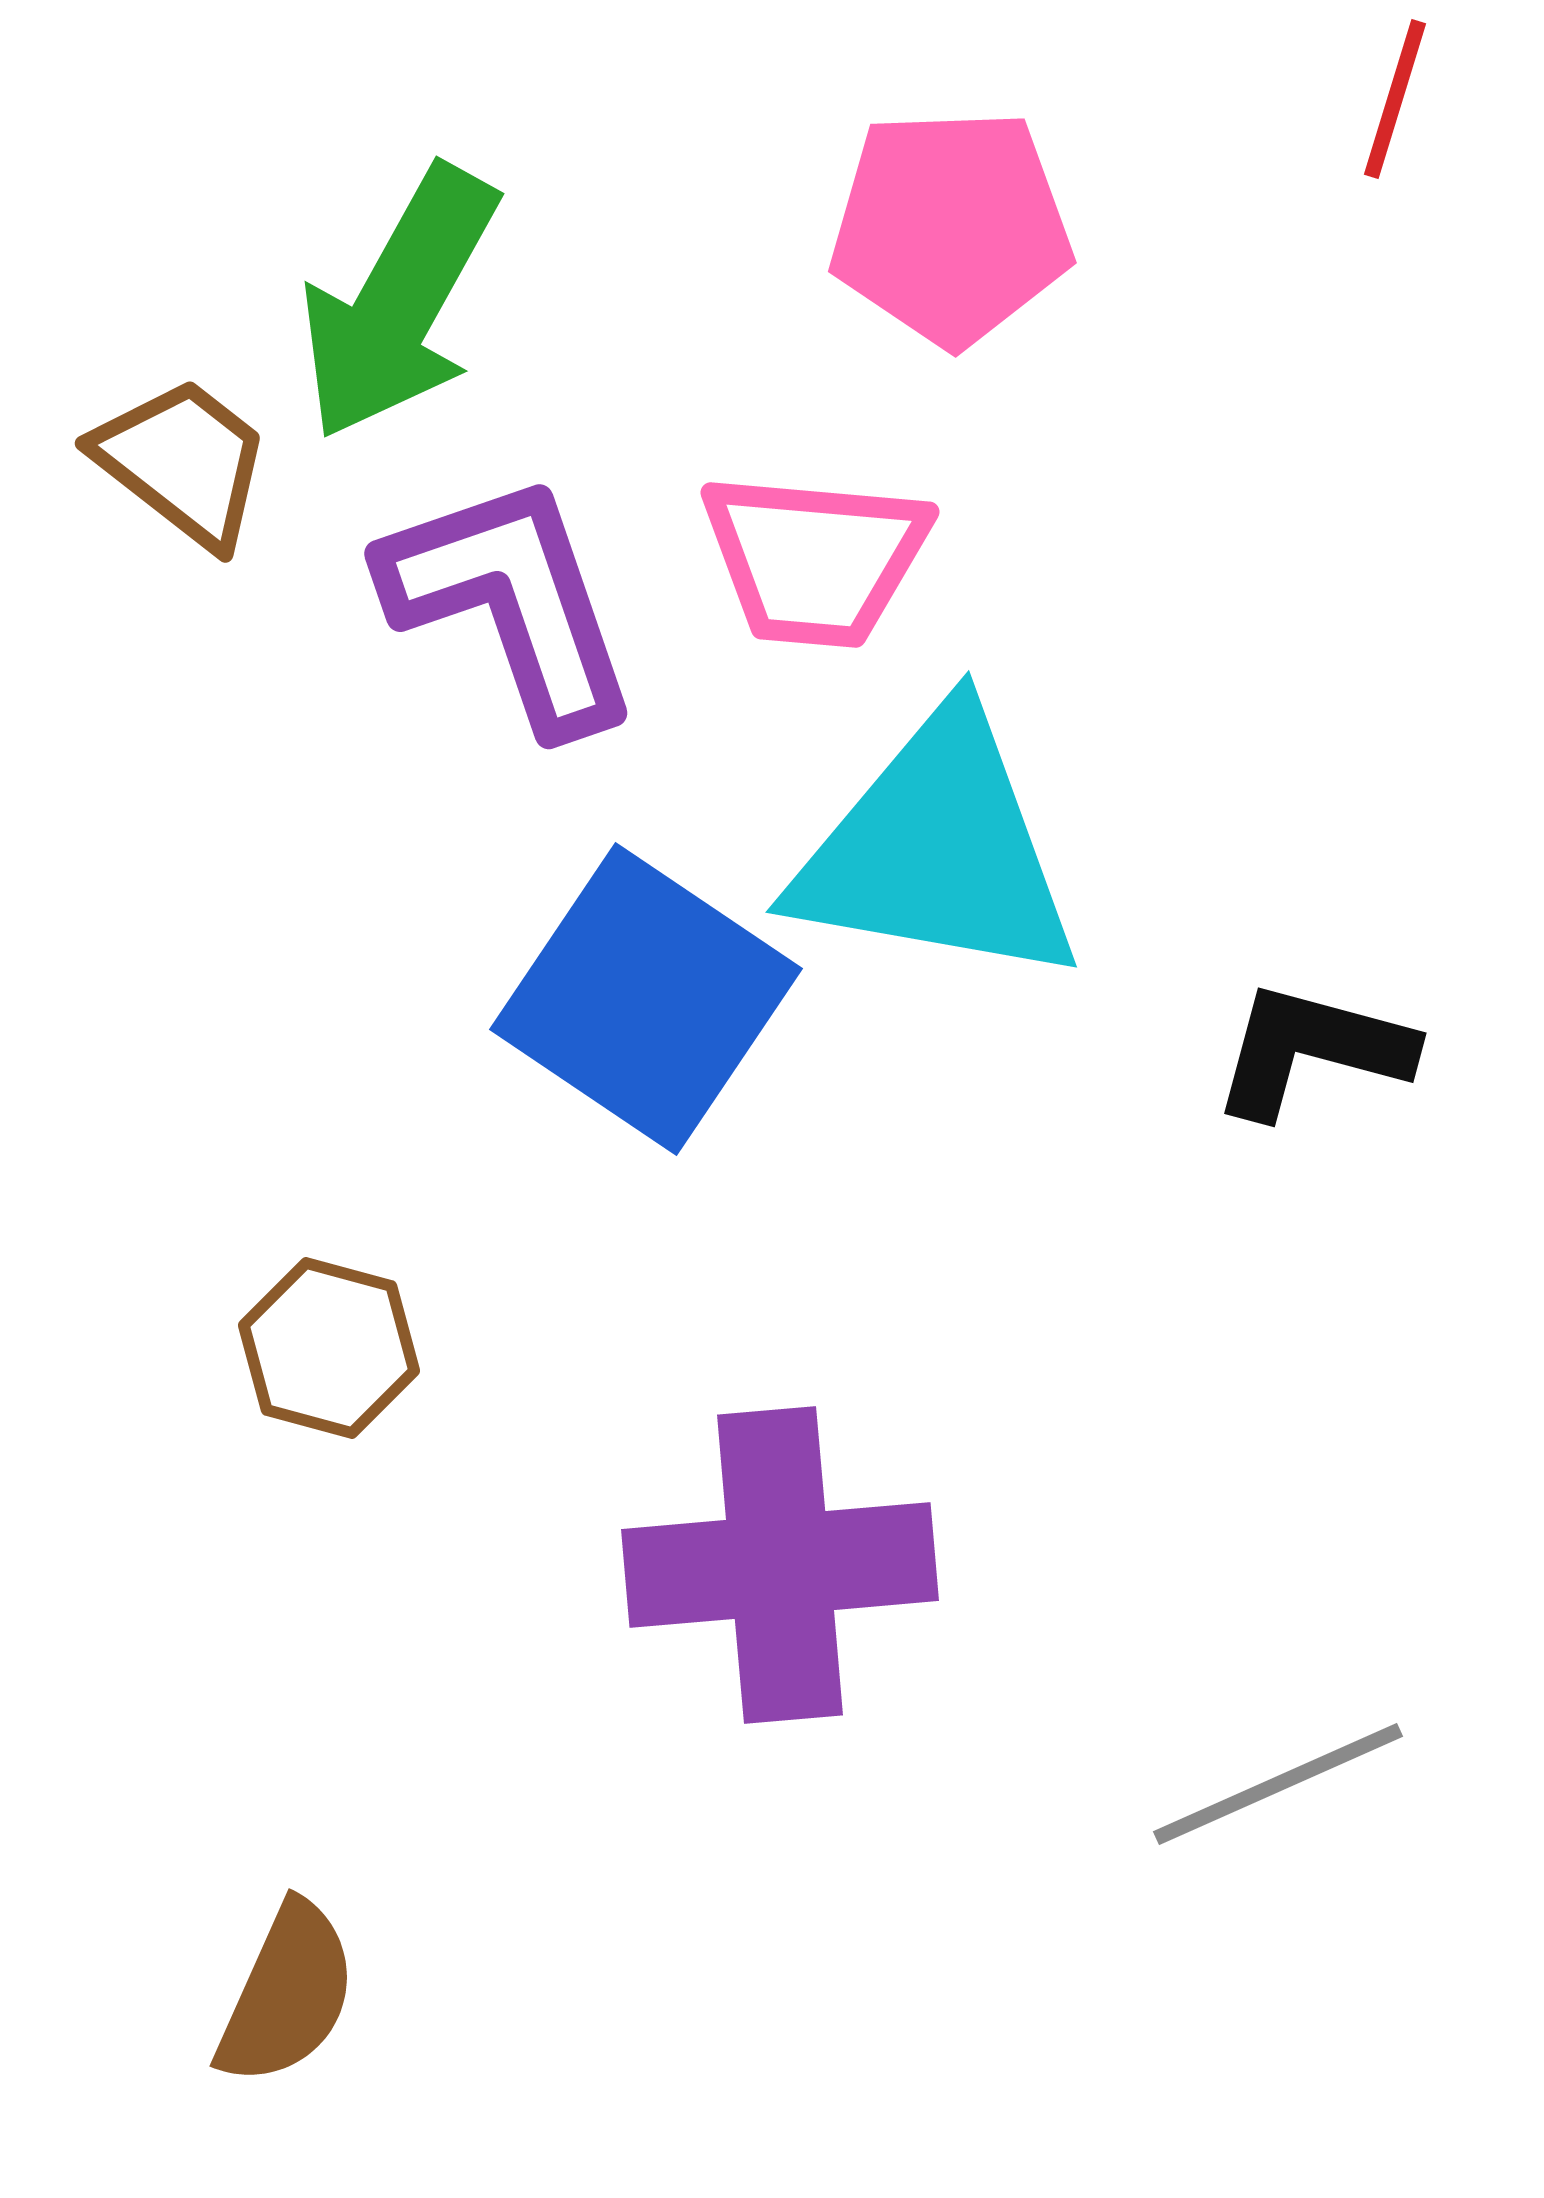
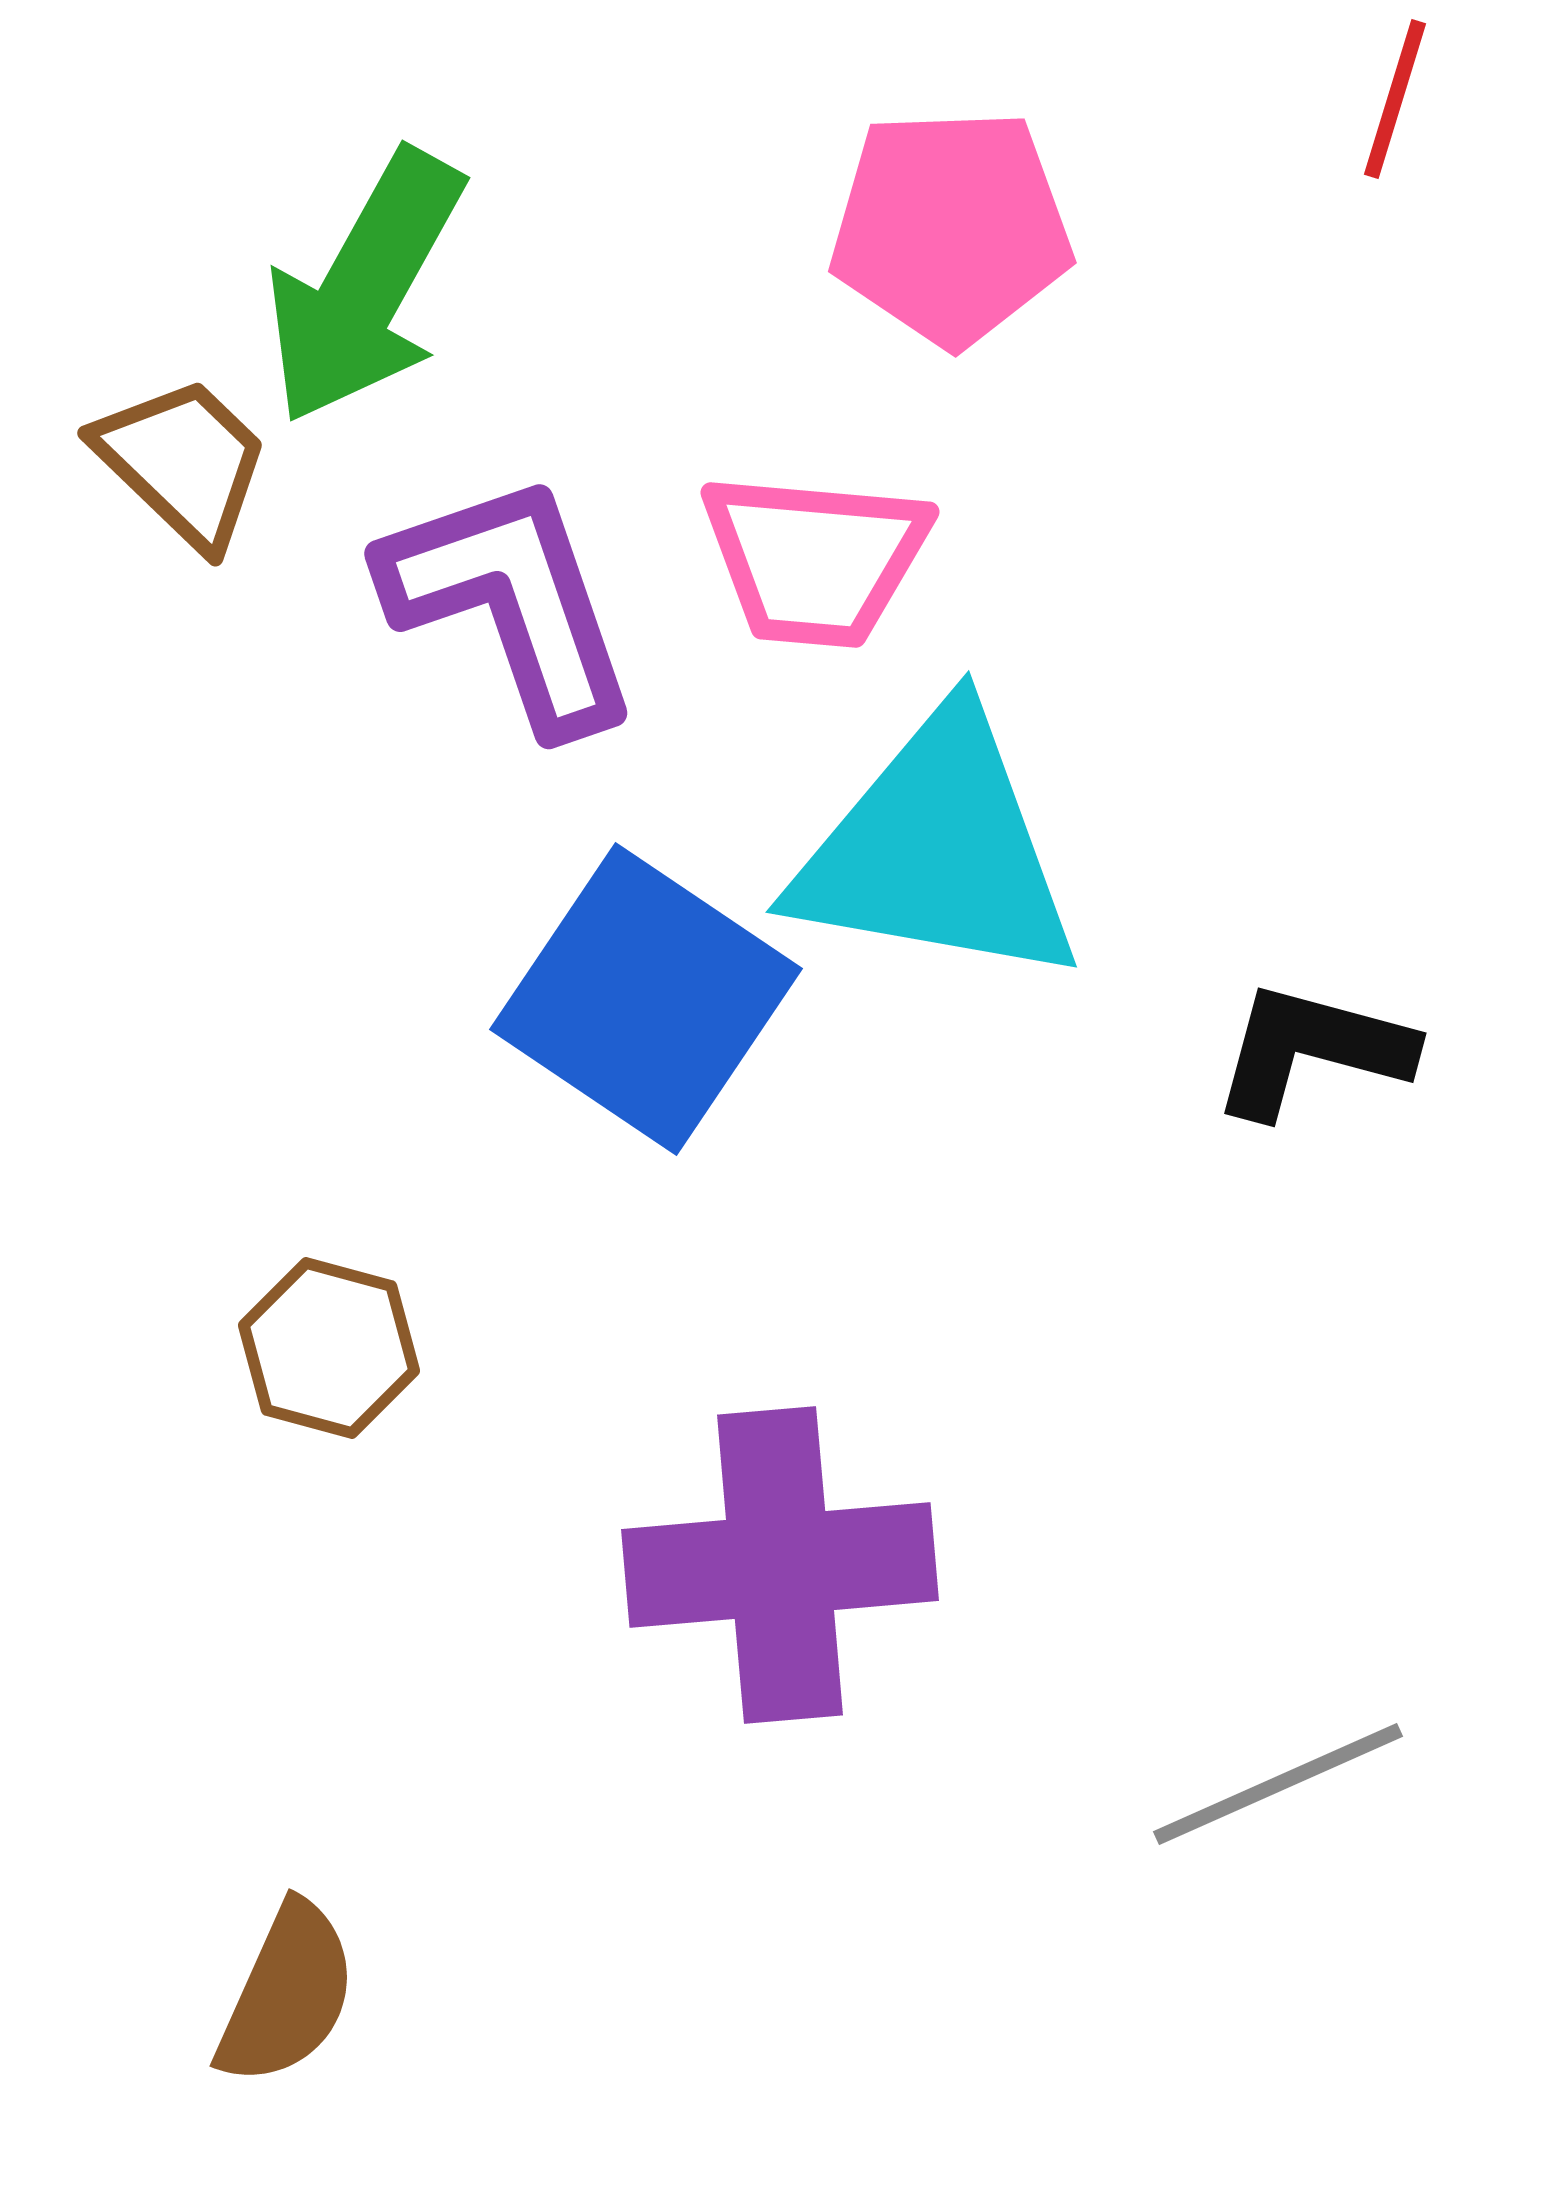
green arrow: moved 34 px left, 16 px up
brown trapezoid: rotated 6 degrees clockwise
